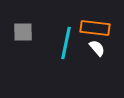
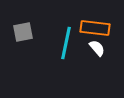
gray square: rotated 10 degrees counterclockwise
